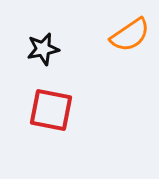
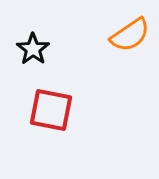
black star: moved 10 px left; rotated 24 degrees counterclockwise
